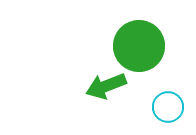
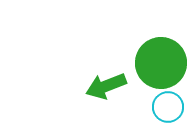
green circle: moved 22 px right, 17 px down
